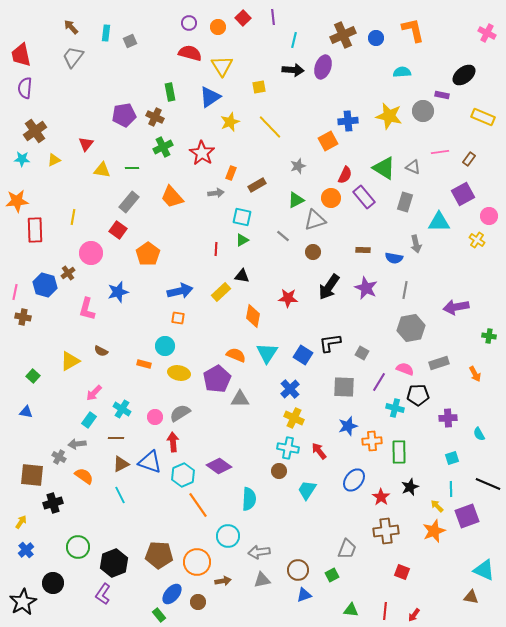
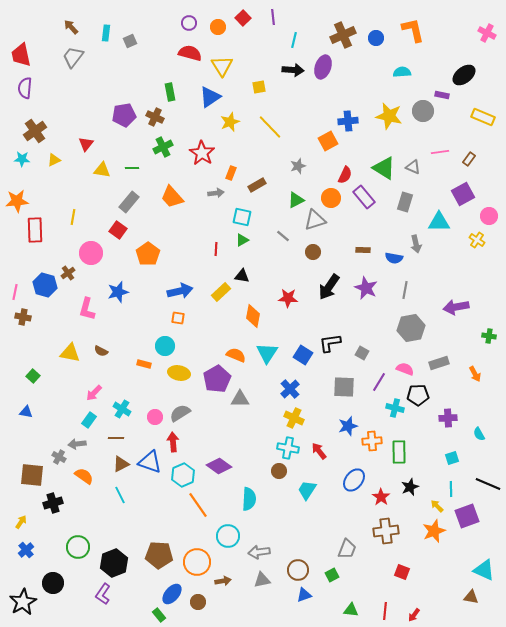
yellow triangle at (70, 361): moved 8 px up; rotated 40 degrees clockwise
